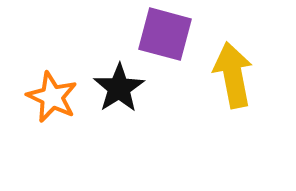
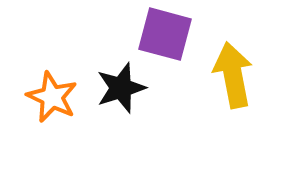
black star: moved 2 px right; rotated 15 degrees clockwise
